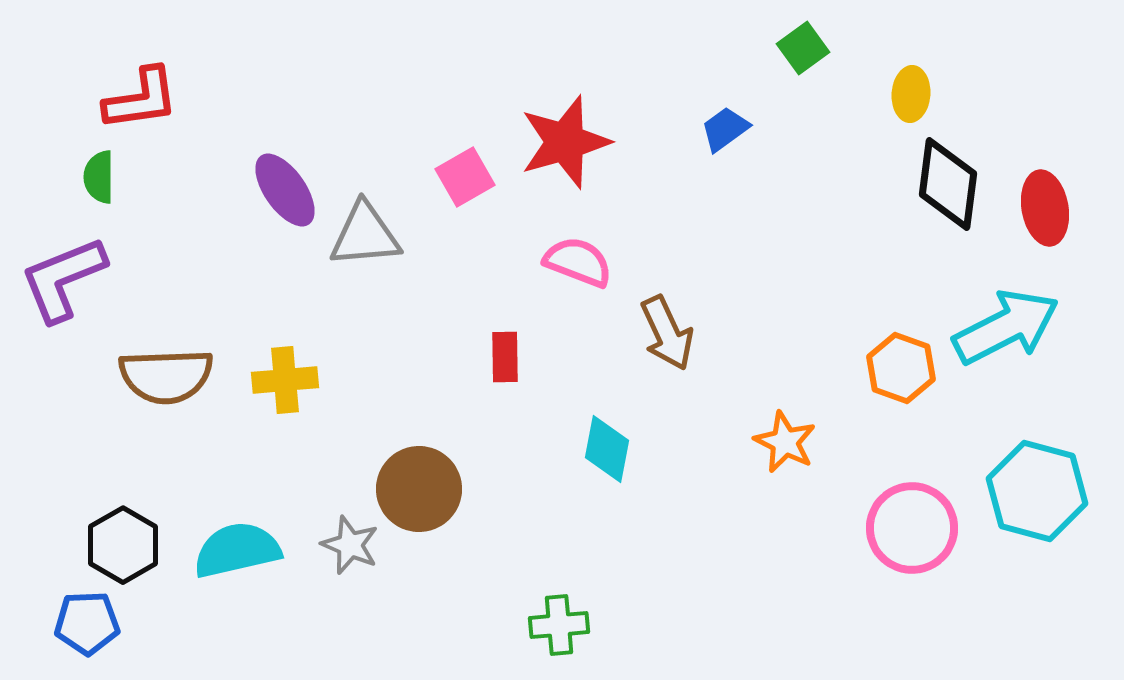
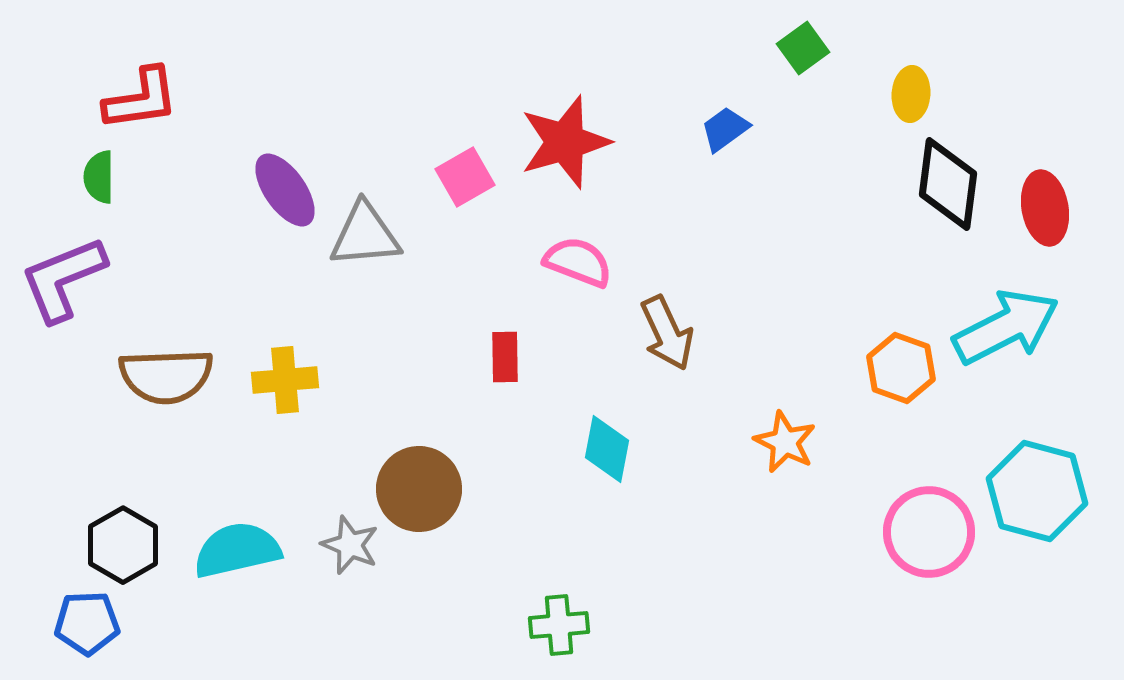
pink circle: moved 17 px right, 4 px down
